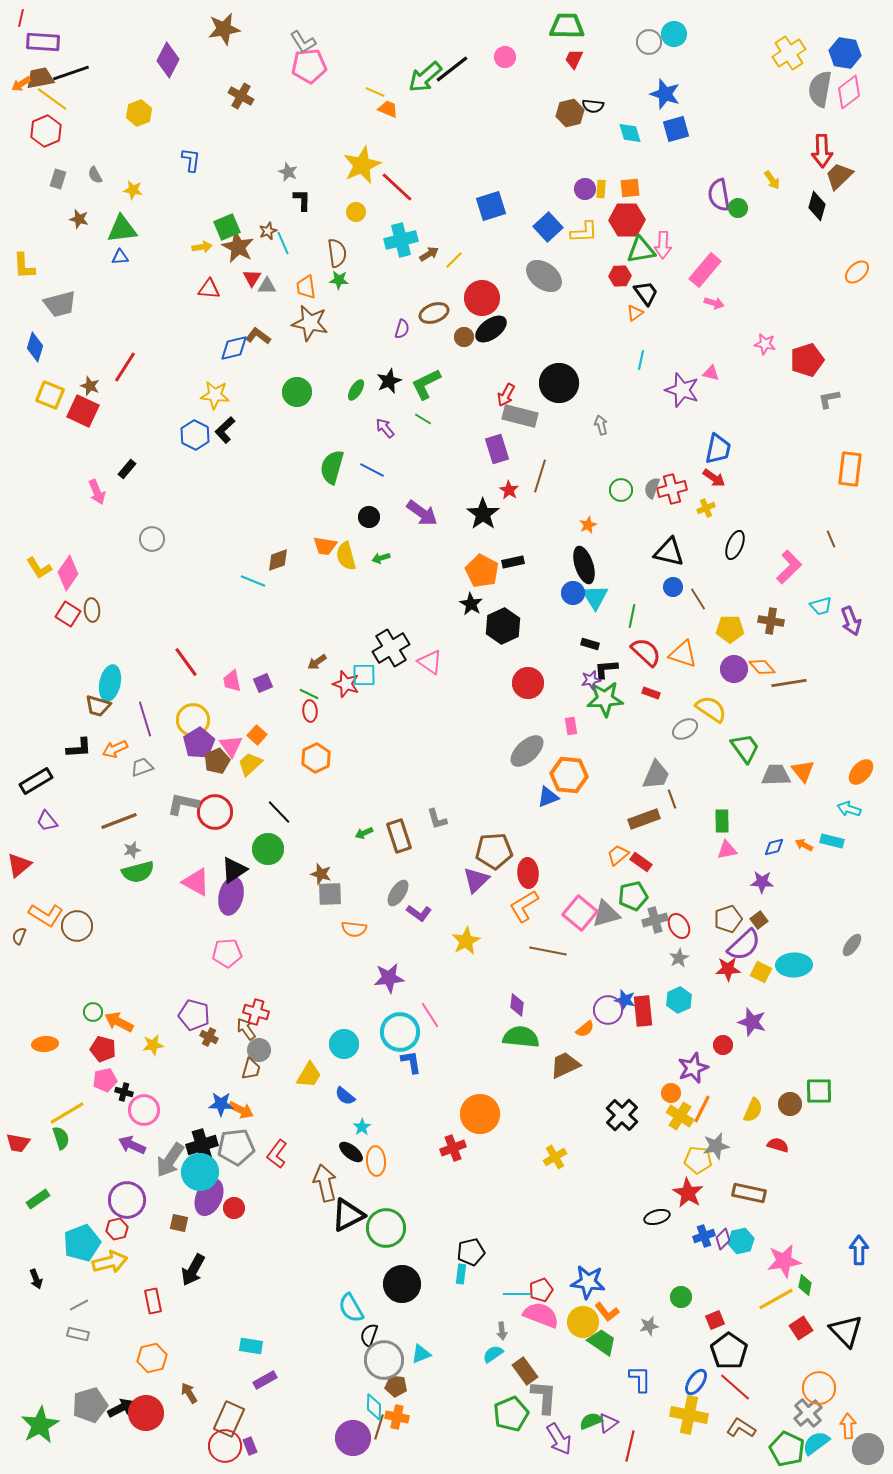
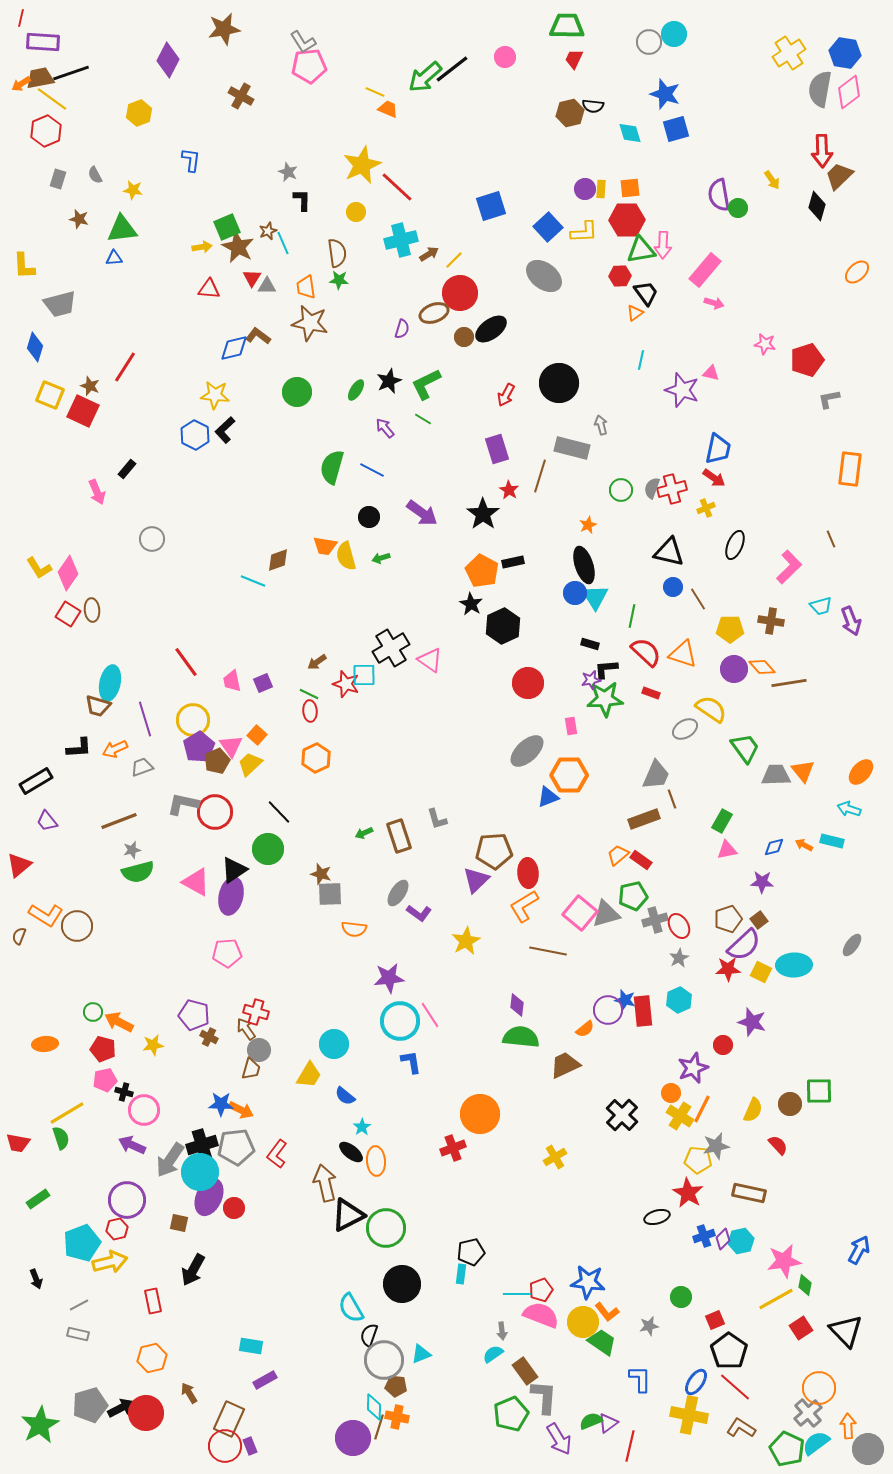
blue triangle at (120, 257): moved 6 px left, 1 px down
red circle at (482, 298): moved 22 px left, 5 px up
gray rectangle at (520, 416): moved 52 px right, 32 px down
blue circle at (573, 593): moved 2 px right
pink triangle at (430, 662): moved 2 px up
purple pentagon at (199, 743): moved 4 px down
orange hexagon at (569, 775): rotated 6 degrees counterclockwise
green rectangle at (722, 821): rotated 30 degrees clockwise
red rectangle at (641, 862): moved 2 px up
cyan circle at (400, 1032): moved 11 px up
cyan circle at (344, 1044): moved 10 px left
red semicircle at (778, 1145): rotated 30 degrees clockwise
blue arrow at (859, 1250): rotated 28 degrees clockwise
